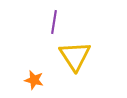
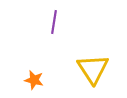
yellow triangle: moved 18 px right, 13 px down
